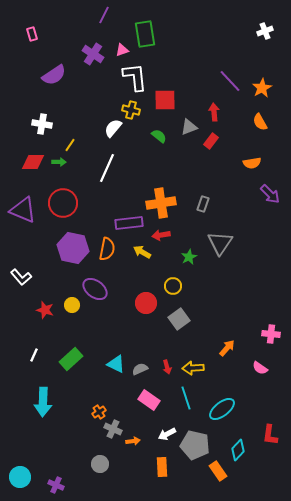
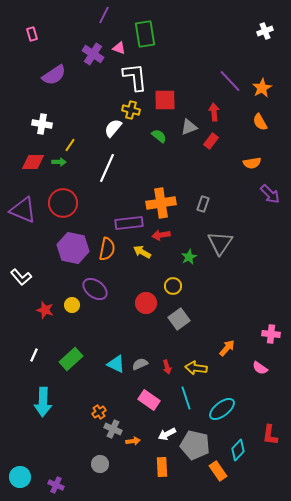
pink triangle at (122, 50): moved 3 px left, 2 px up; rotated 40 degrees clockwise
yellow arrow at (193, 368): moved 3 px right; rotated 10 degrees clockwise
gray semicircle at (140, 369): moved 5 px up
